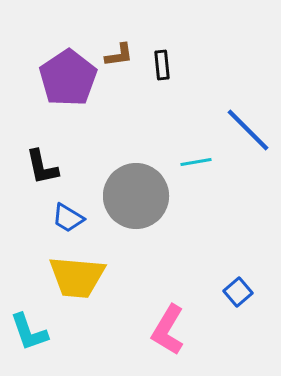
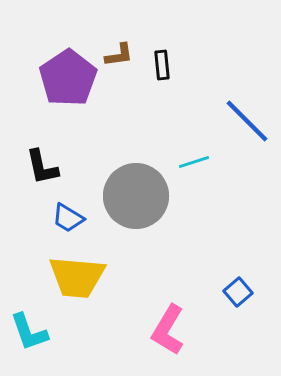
blue line: moved 1 px left, 9 px up
cyan line: moved 2 px left; rotated 8 degrees counterclockwise
